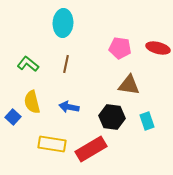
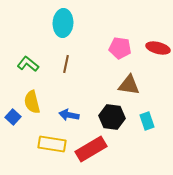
blue arrow: moved 8 px down
